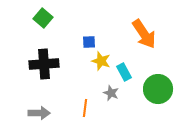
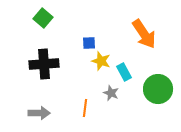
blue square: moved 1 px down
